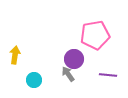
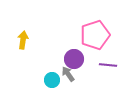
pink pentagon: rotated 8 degrees counterclockwise
yellow arrow: moved 8 px right, 15 px up
purple line: moved 10 px up
cyan circle: moved 18 px right
